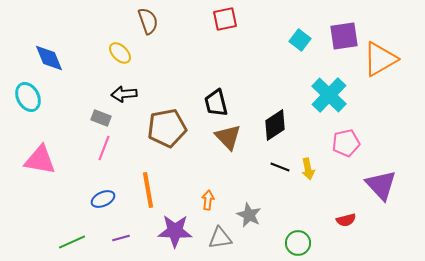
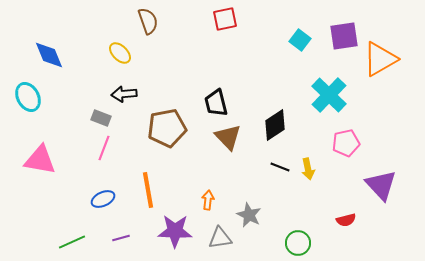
blue diamond: moved 3 px up
